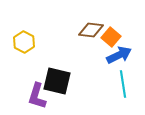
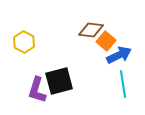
orange square: moved 5 px left, 4 px down
black square: moved 2 px right; rotated 28 degrees counterclockwise
purple L-shape: moved 6 px up
